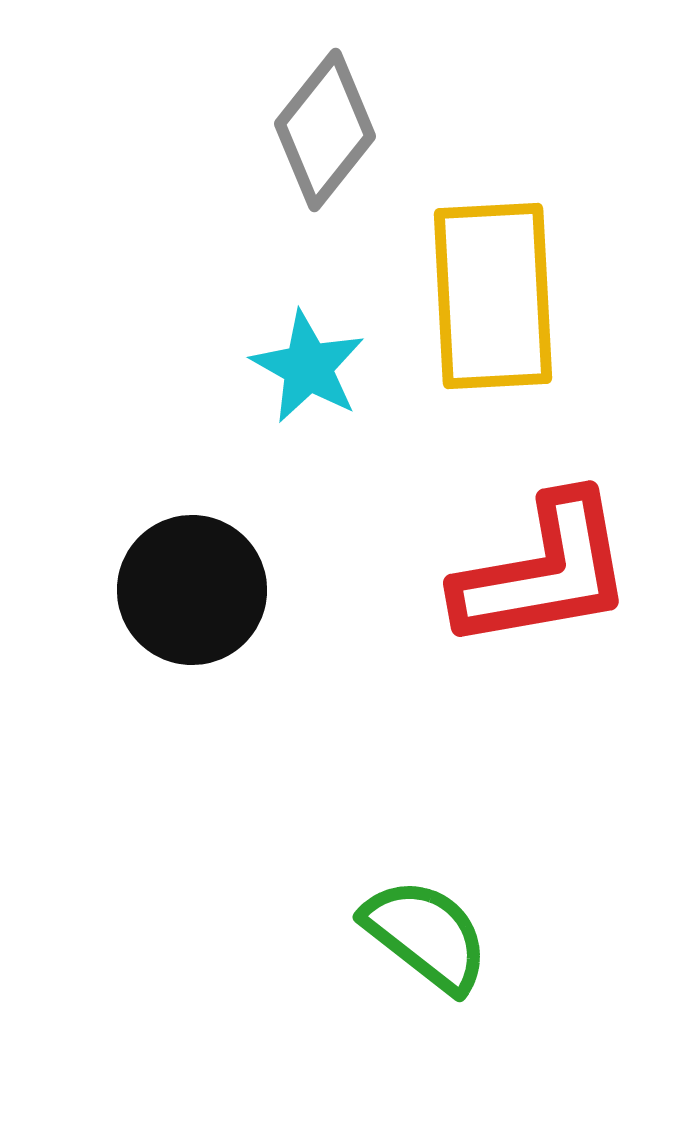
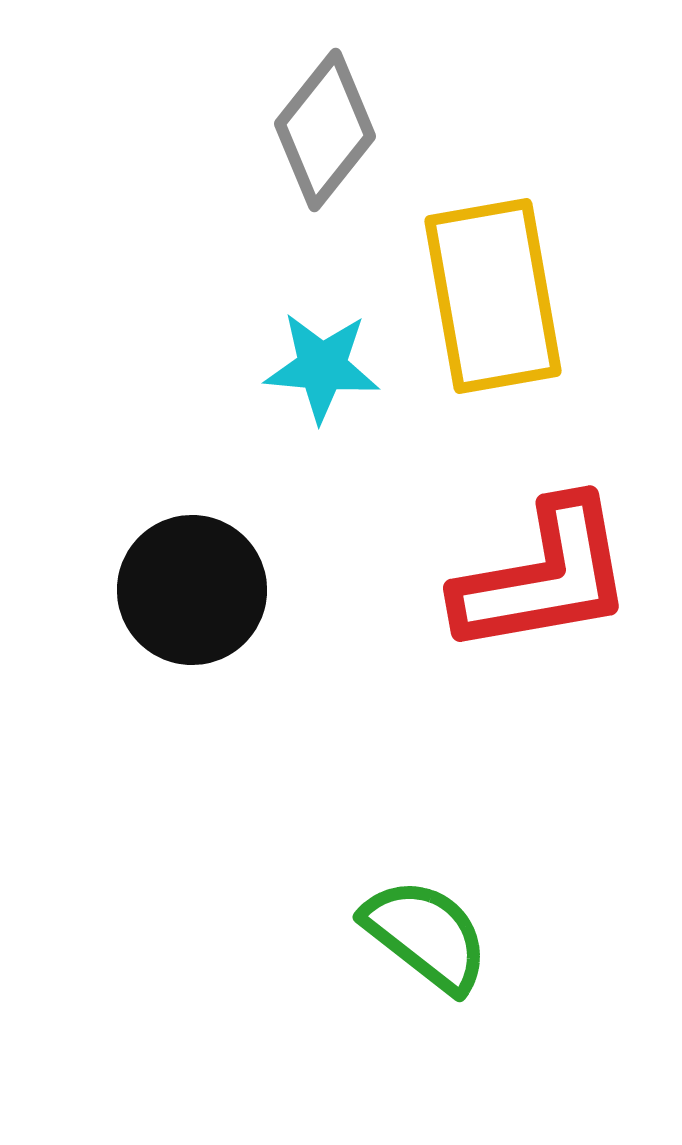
yellow rectangle: rotated 7 degrees counterclockwise
cyan star: moved 14 px right; rotated 24 degrees counterclockwise
red L-shape: moved 5 px down
